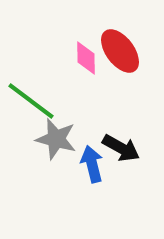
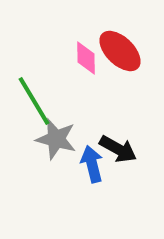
red ellipse: rotated 9 degrees counterclockwise
green line: moved 3 px right; rotated 22 degrees clockwise
black arrow: moved 3 px left, 1 px down
